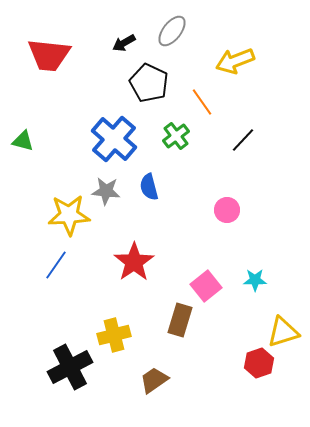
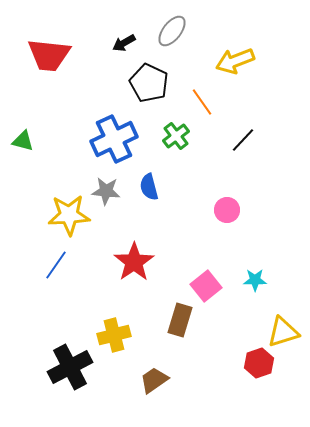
blue cross: rotated 24 degrees clockwise
